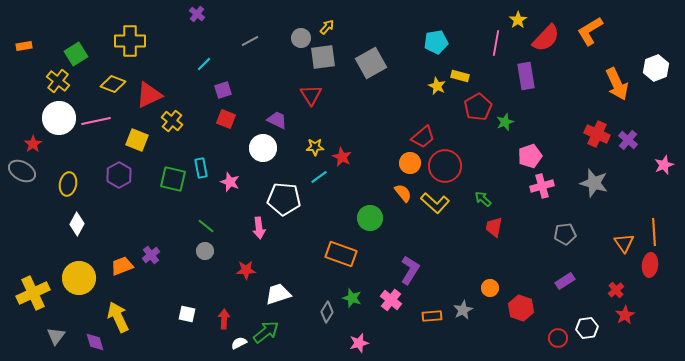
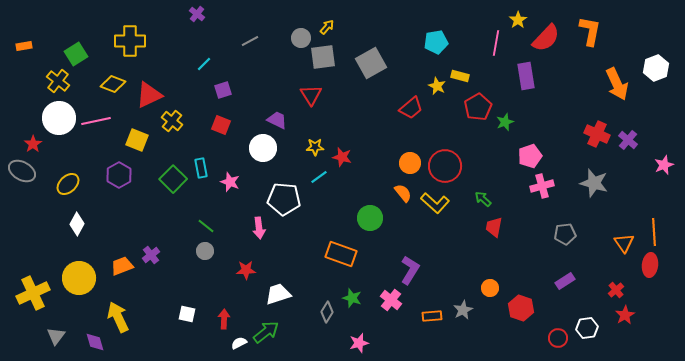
orange L-shape at (590, 31): rotated 132 degrees clockwise
red square at (226, 119): moved 5 px left, 6 px down
red trapezoid at (423, 137): moved 12 px left, 29 px up
red star at (342, 157): rotated 12 degrees counterclockwise
green square at (173, 179): rotated 32 degrees clockwise
yellow ellipse at (68, 184): rotated 35 degrees clockwise
